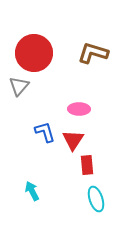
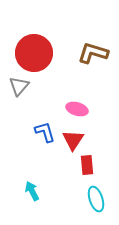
pink ellipse: moved 2 px left; rotated 15 degrees clockwise
